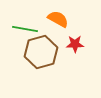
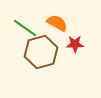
orange semicircle: moved 1 px left, 4 px down
green line: moved 1 px up; rotated 25 degrees clockwise
